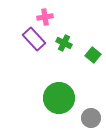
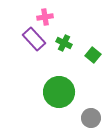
green circle: moved 6 px up
